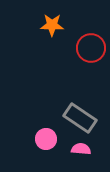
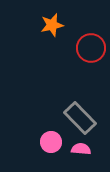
orange star: rotated 15 degrees counterclockwise
gray rectangle: rotated 12 degrees clockwise
pink circle: moved 5 px right, 3 px down
